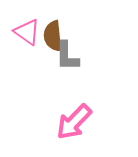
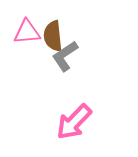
pink triangle: rotated 40 degrees counterclockwise
gray L-shape: moved 2 px left; rotated 56 degrees clockwise
